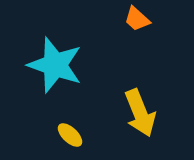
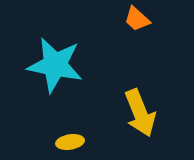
cyan star: rotated 8 degrees counterclockwise
yellow ellipse: moved 7 px down; rotated 52 degrees counterclockwise
